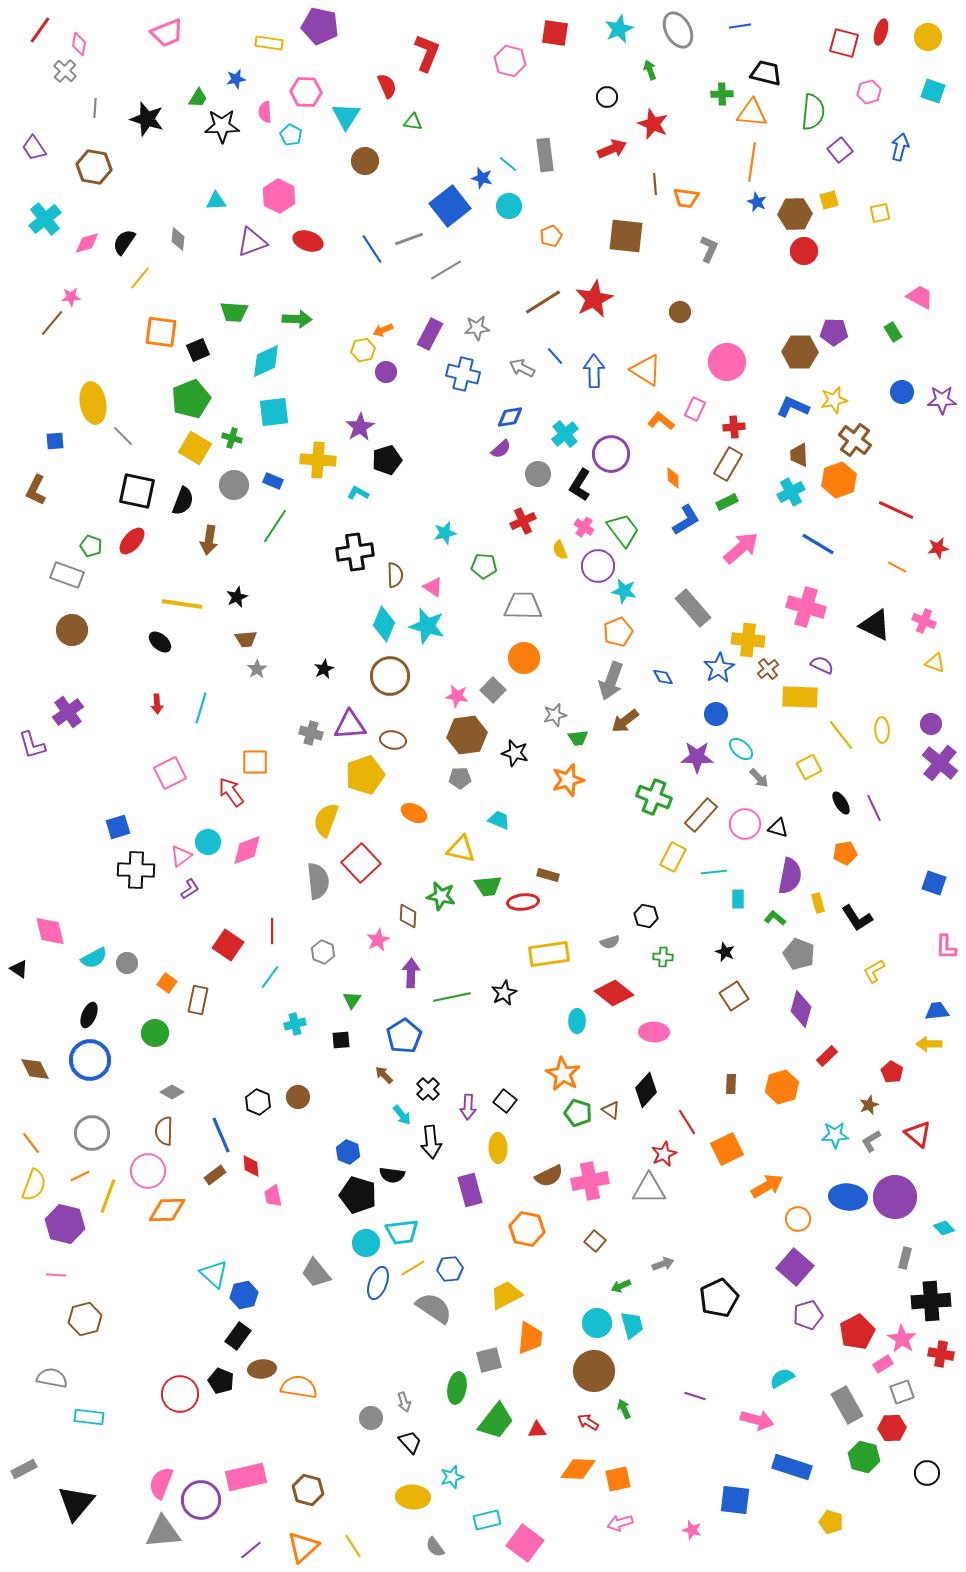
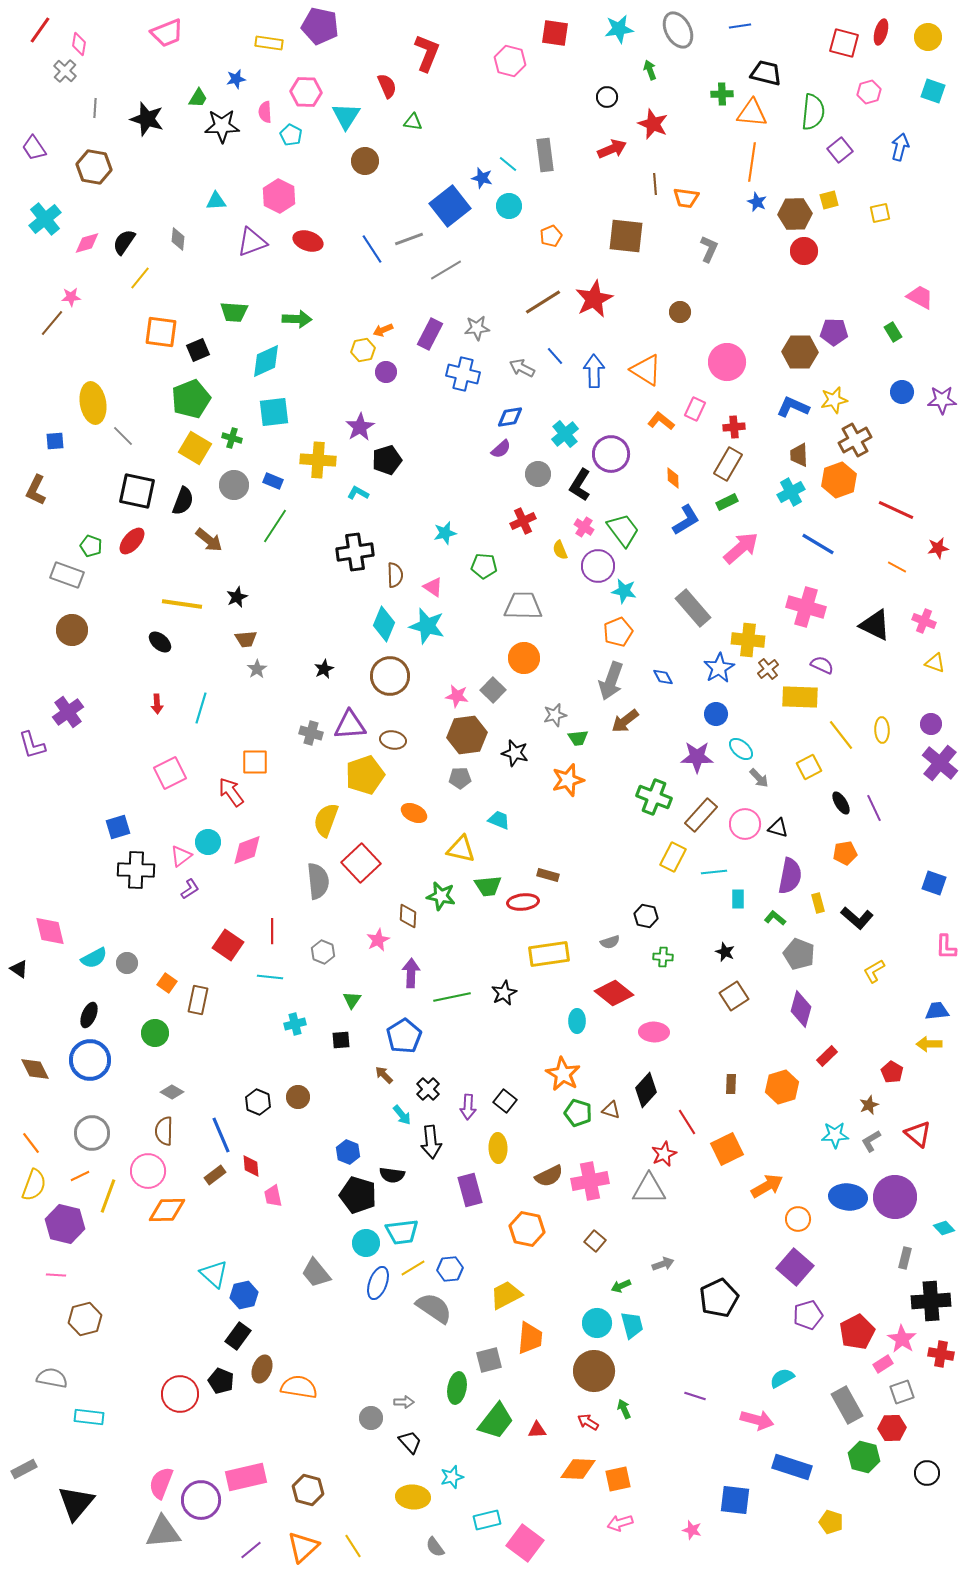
cyan star at (619, 29): rotated 16 degrees clockwise
brown cross at (855, 440): rotated 24 degrees clockwise
brown arrow at (209, 540): rotated 60 degrees counterclockwise
black L-shape at (857, 918): rotated 16 degrees counterclockwise
cyan line at (270, 977): rotated 60 degrees clockwise
brown triangle at (611, 1110): rotated 18 degrees counterclockwise
brown ellipse at (262, 1369): rotated 64 degrees counterclockwise
gray arrow at (404, 1402): rotated 72 degrees counterclockwise
